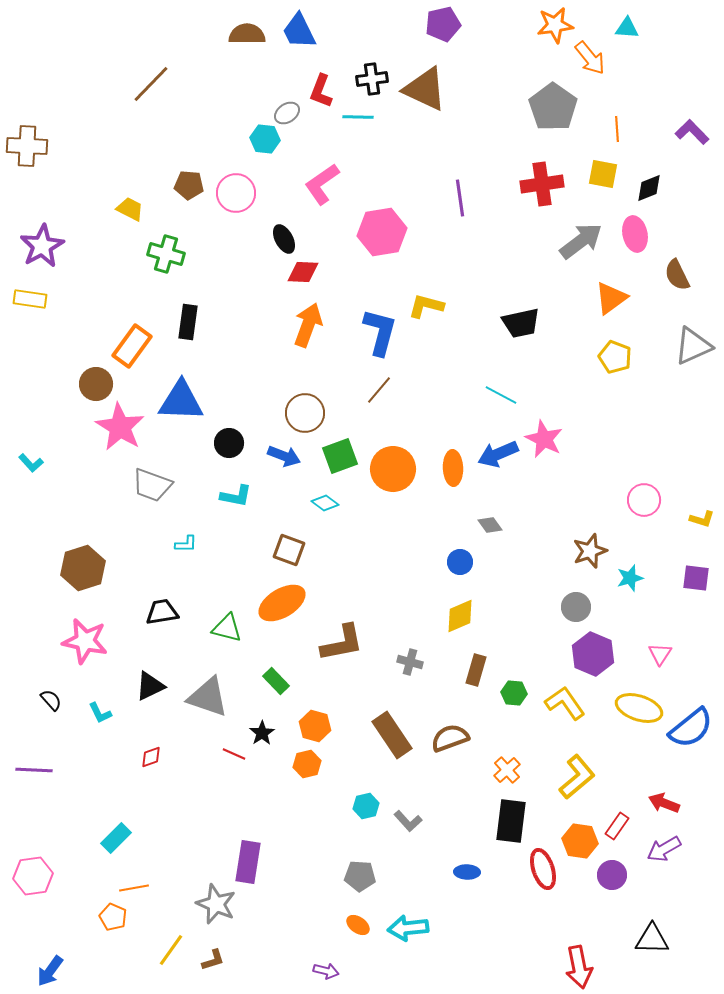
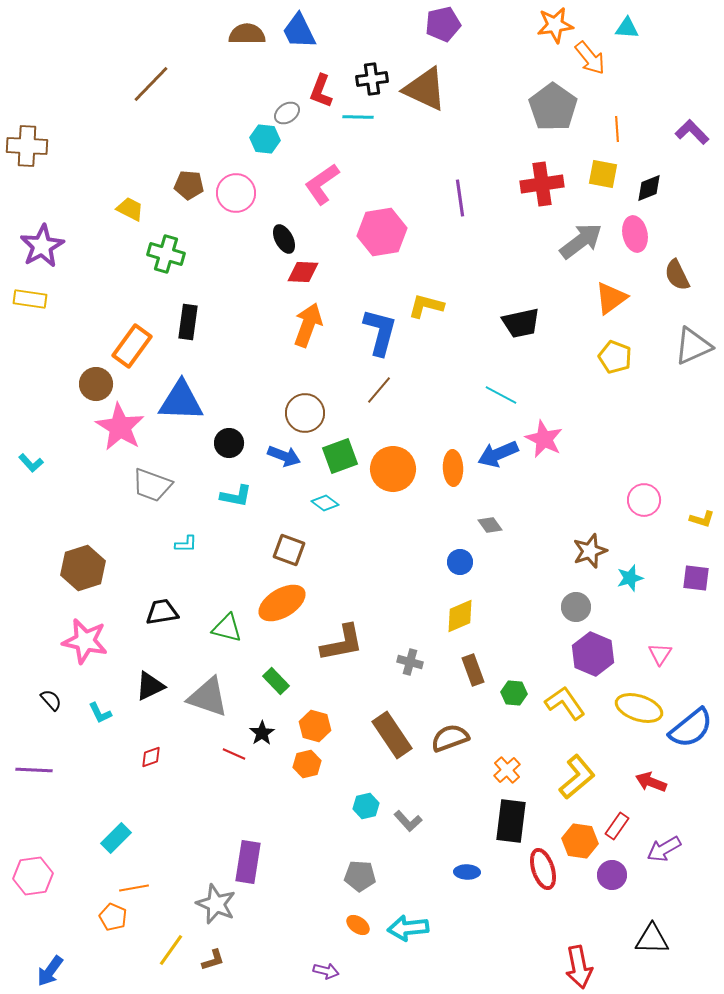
brown rectangle at (476, 670): moved 3 px left; rotated 36 degrees counterclockwise
red arrow at (664, 803): moved 13 px left, 21 px up
